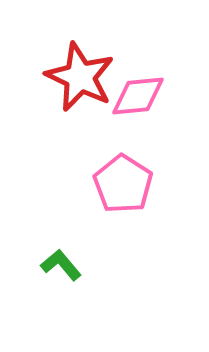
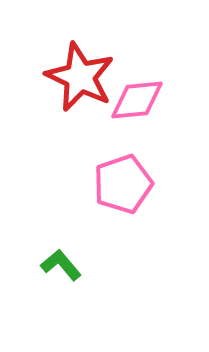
pink diamond: moved 1 px left, 4 px down
pink pentagon: rotated 20 degrees clockwise
